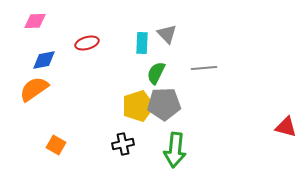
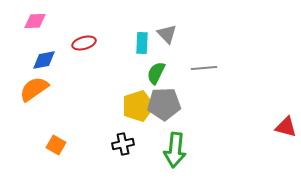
red ellipse: moved 3 px left
